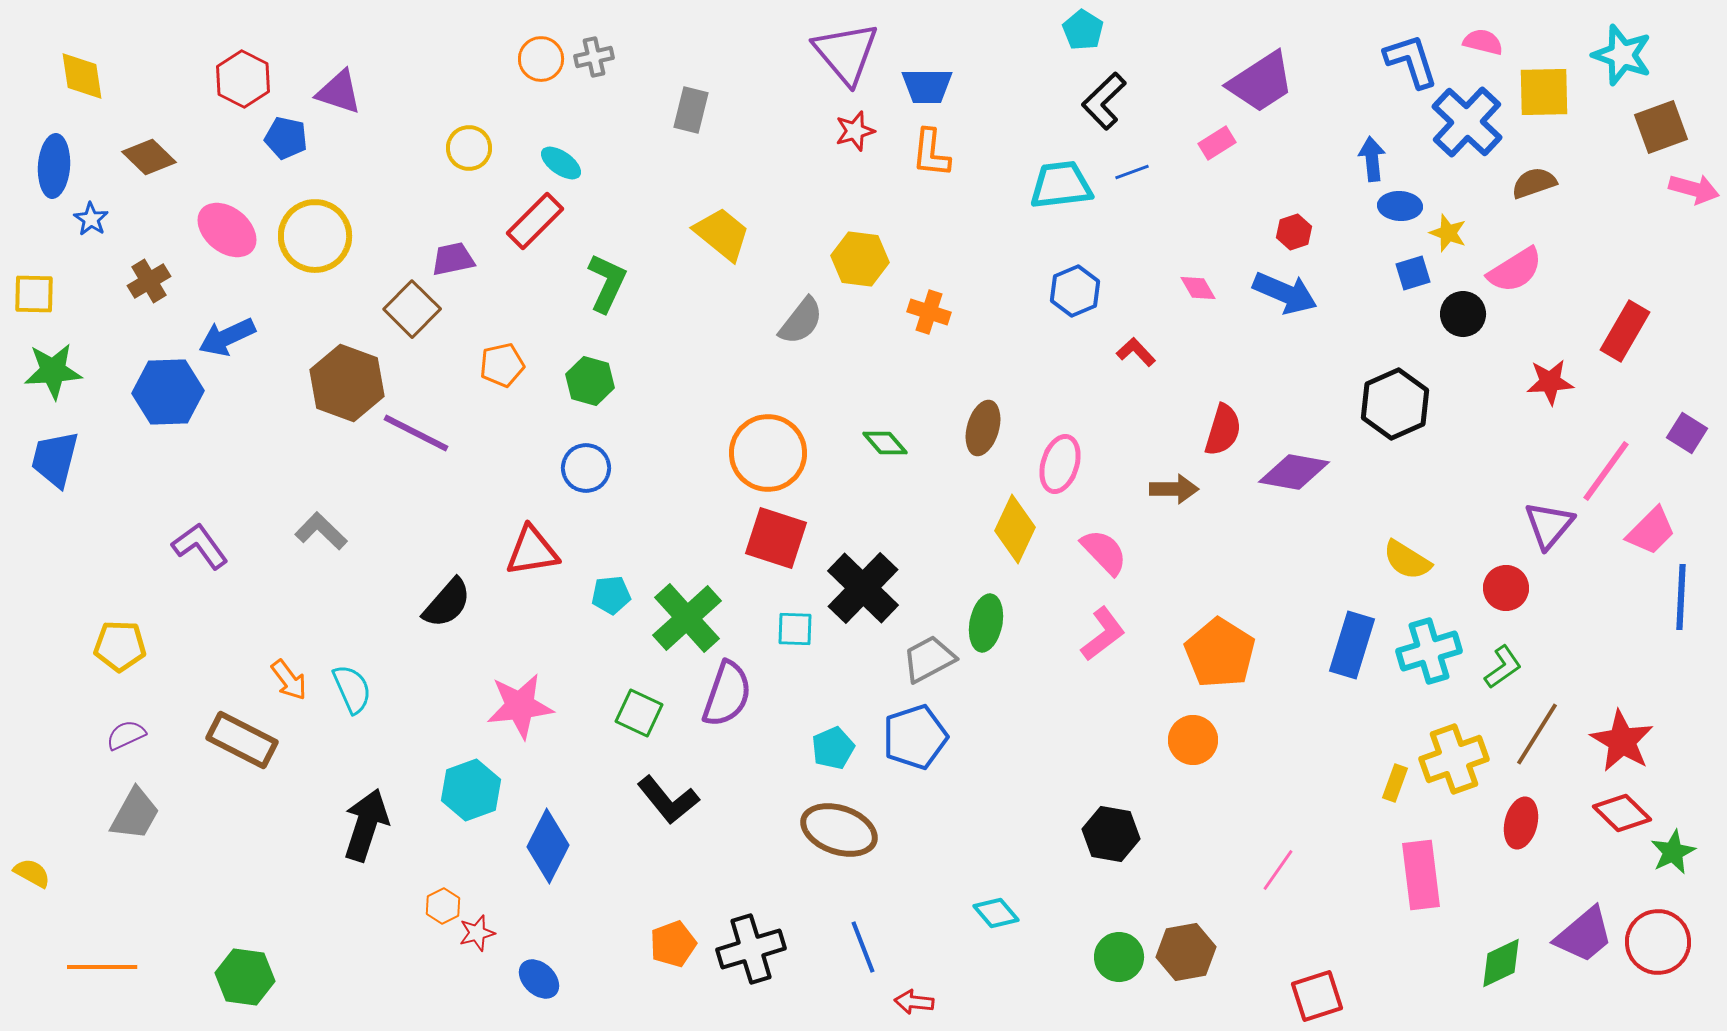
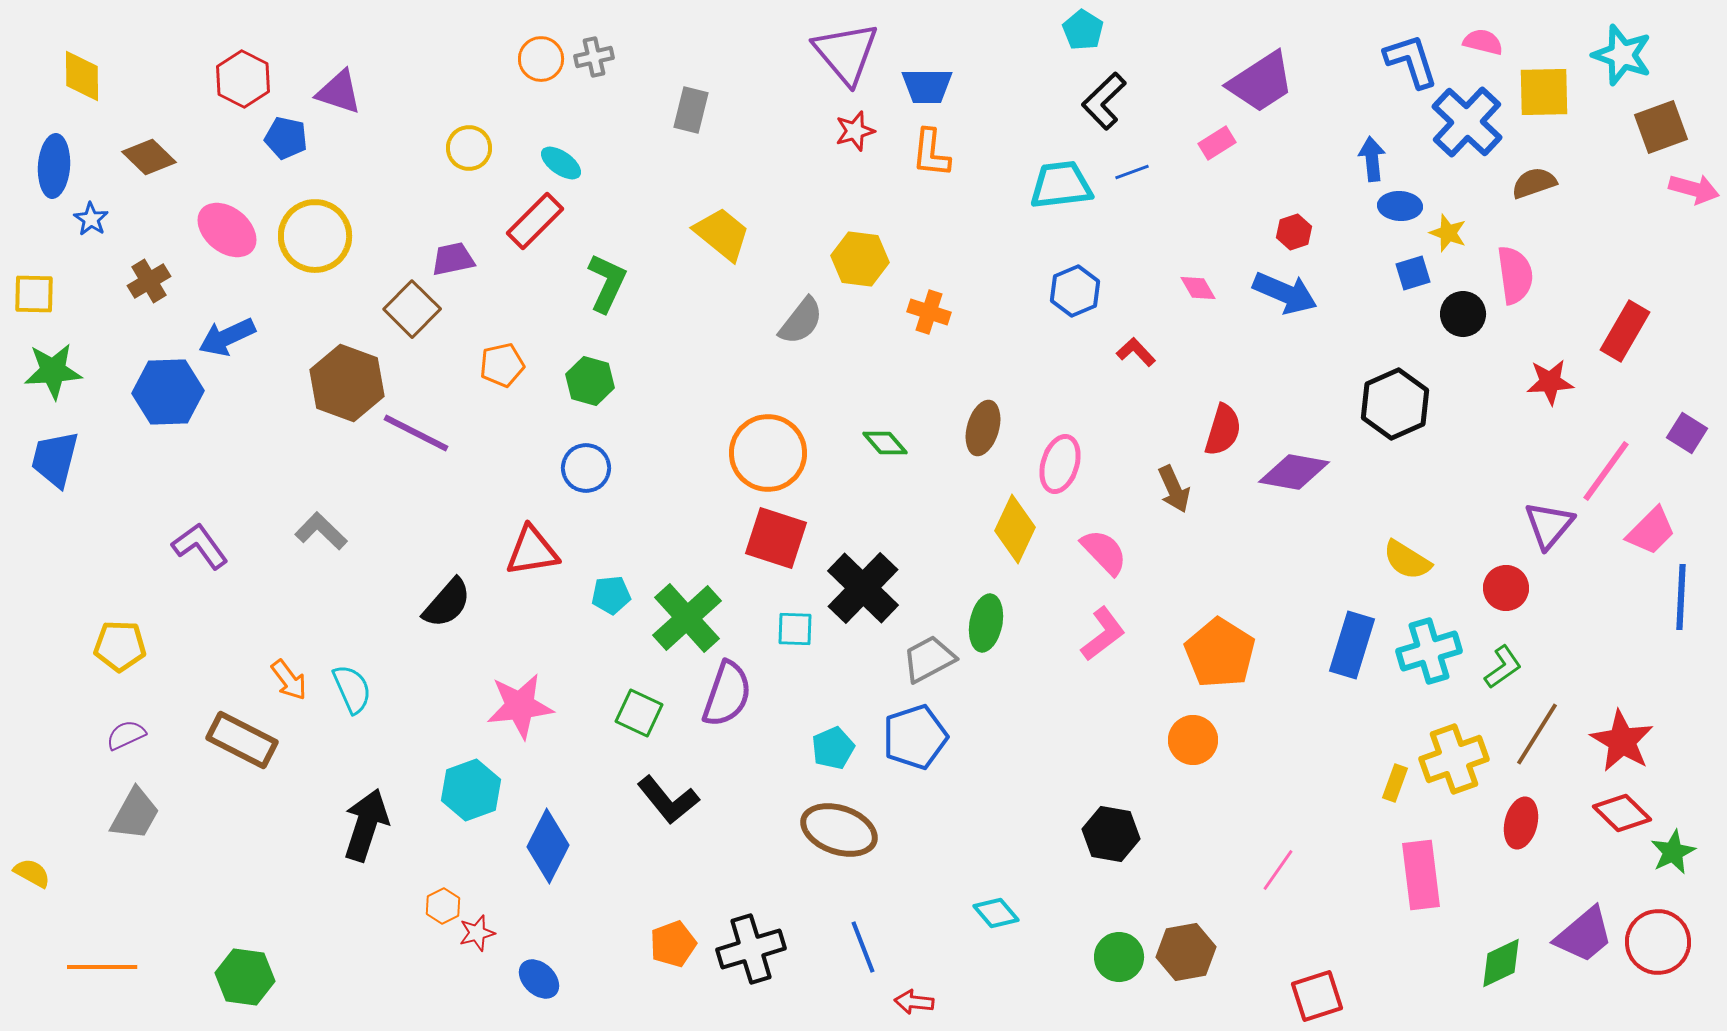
yellow diamond at (82, 76): rotated 8 degrees clockwise
pink semicircle at (1515, 270): moved 5 px down; rotated 66 degrees counterclockwise
brown arrow at (1174, 489): rotated 66 degrees clockwise
